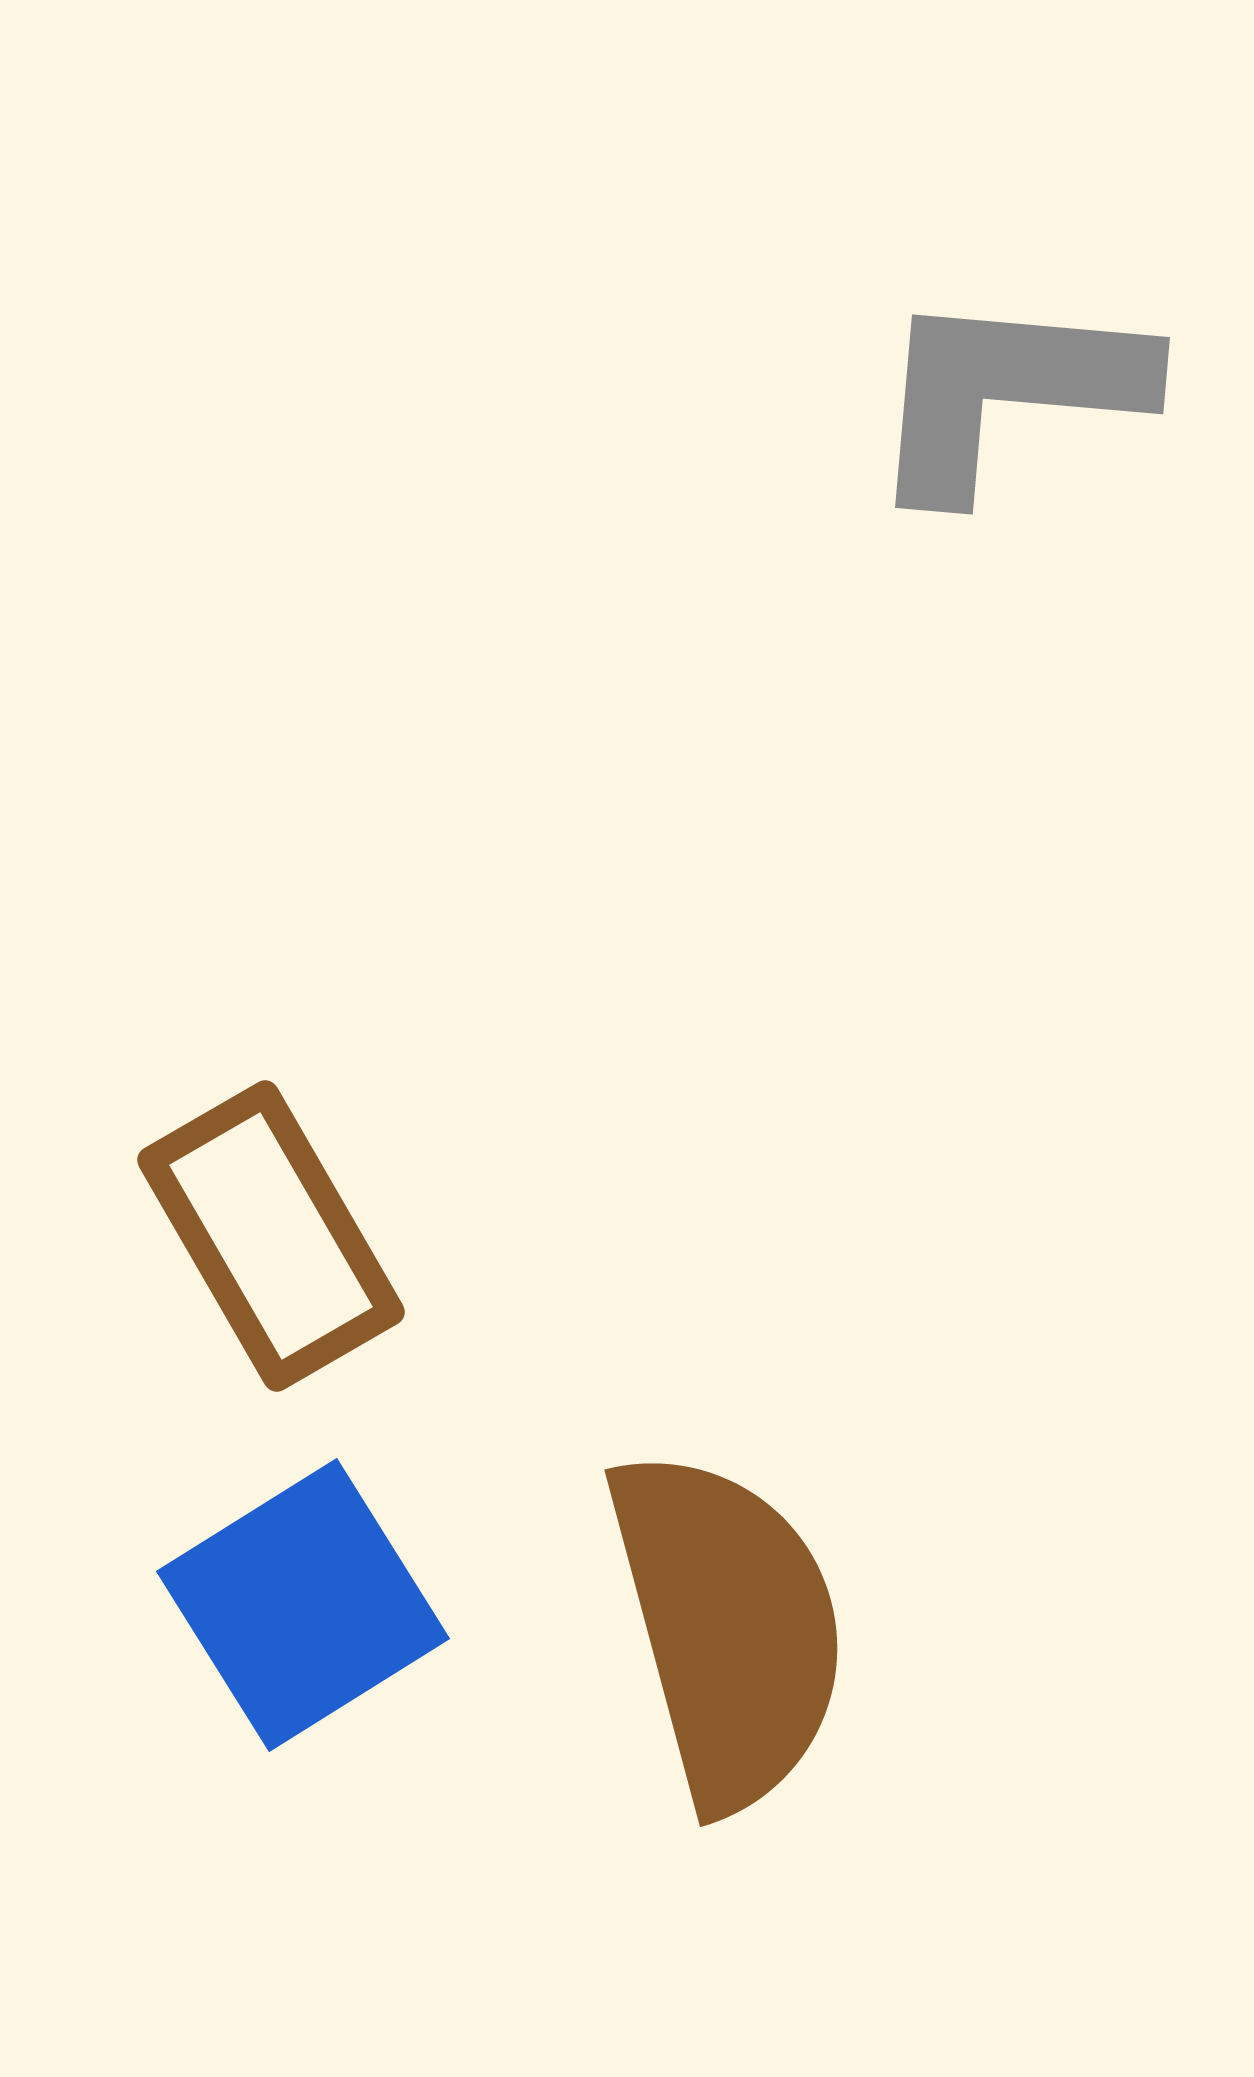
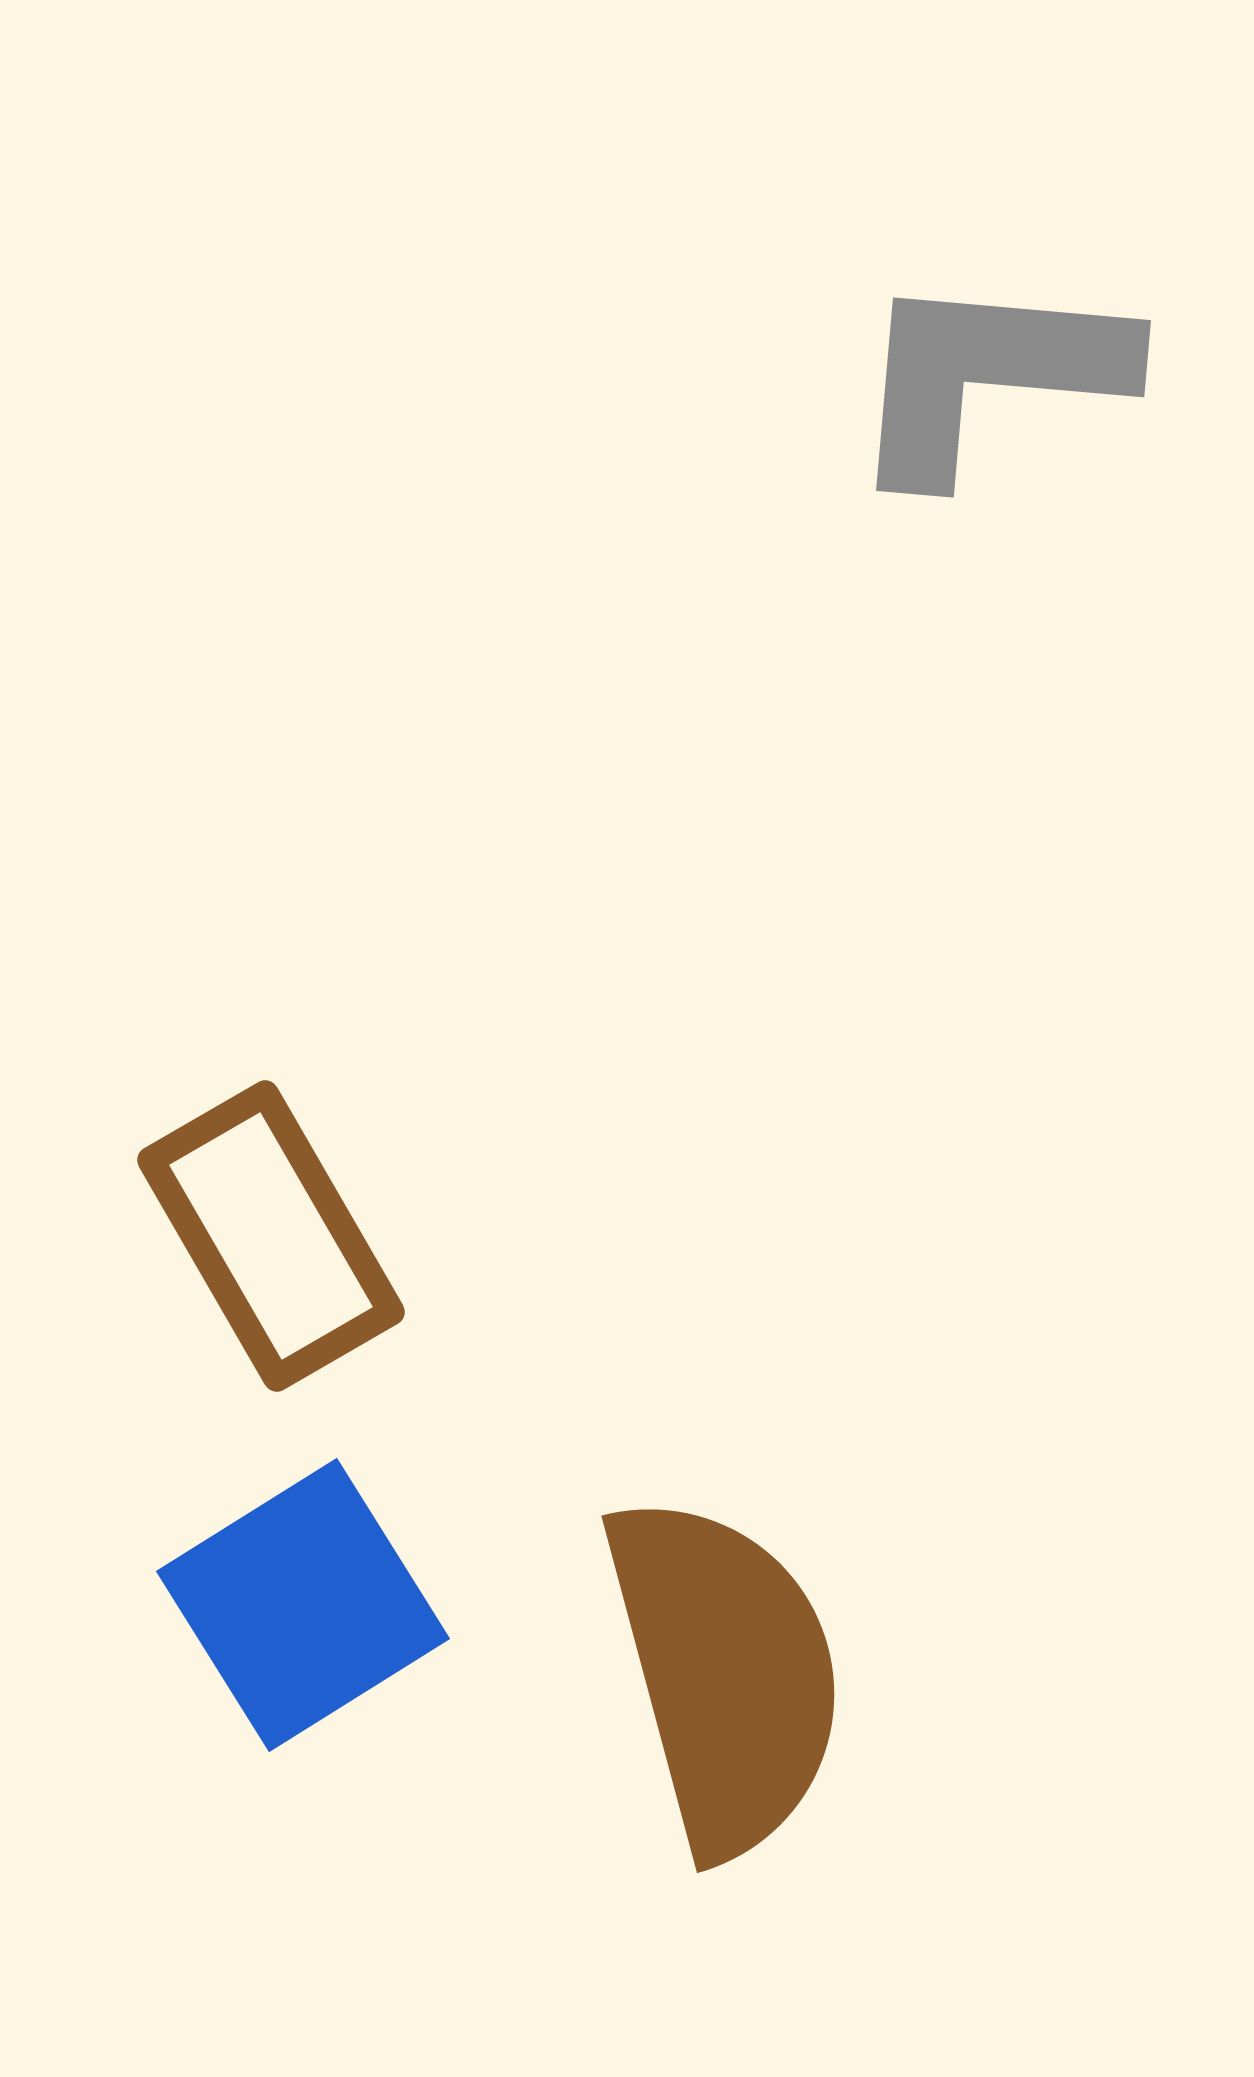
gray L-shape: moved 19 px left, 17 px up
brown semicircle: moved 3 px left, 46 px down
